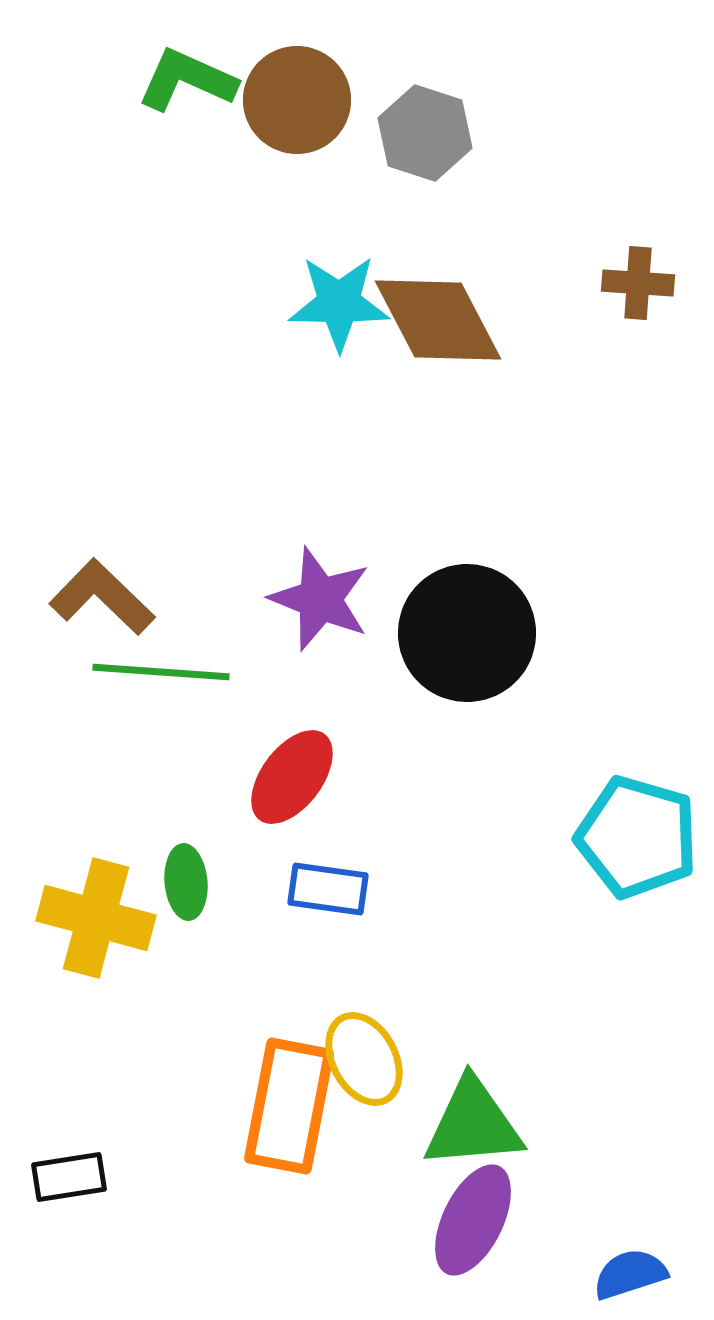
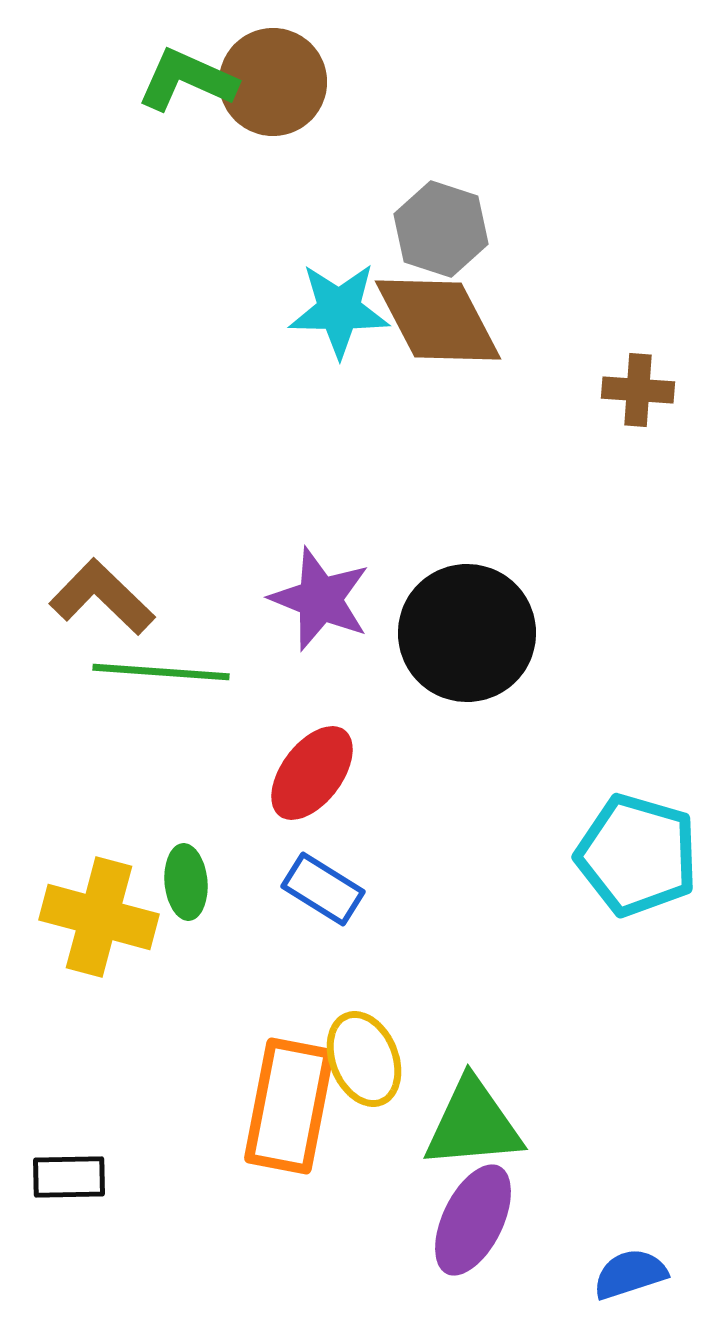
brown circle: moved 24 px left, 18 px up
gray hexagon: moved 16 px right, 96 px down
brown cross: moved 107 px down
cyan star: moved 7 px down
red ellipse: moved 20 px right, 4 px up
cyan pentagon: moved 18 px down
blue rectangle: moved 5 px left; rotated 24 degrees clockwise
yellow cross: moved 3 px right, 1 px up
yellow ellipse: rotated 6 degrees clockwise
black rectangle: rotated 8 degrees clockwise
